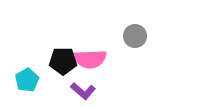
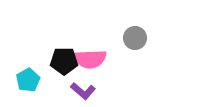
gray circle: moved 2 px down
black pentagon: moved 1 px right
cyan pentagon: moved 1 px right
